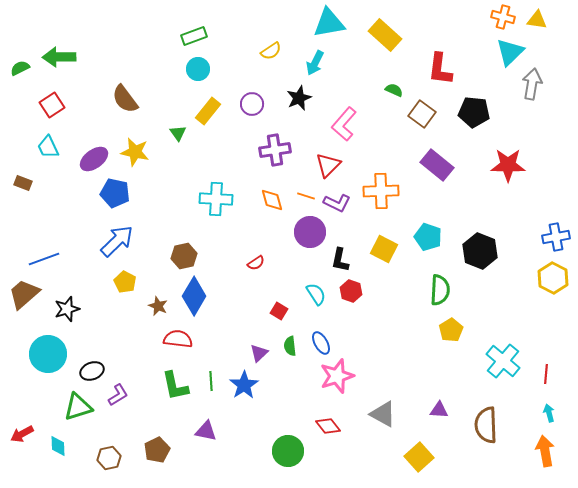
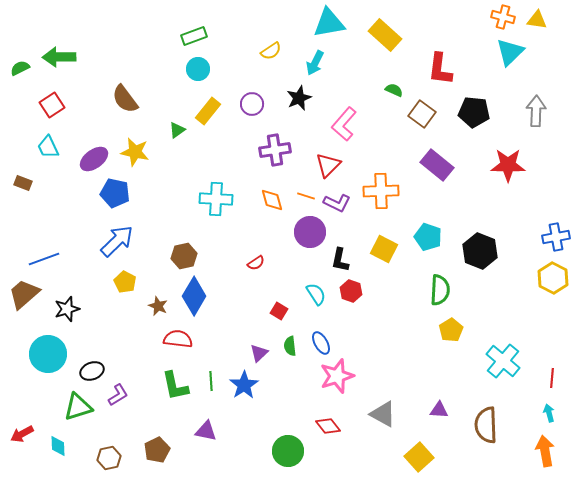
gray arrow at (532, 84): moved 4 px right, 27 px down; rotated 8 degrees counterclockwise
green triangle at (178, 133): moved 1 px left, 3 px up; rotated 30 degrees clockwise
red line at (546, 374): moved 6 px right, 4 px down
